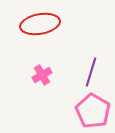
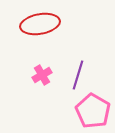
purple line: moved 13 px left, 3 px down
